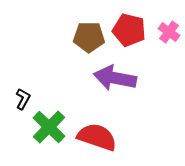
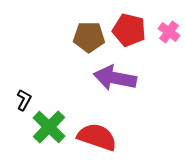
black L-shape: moved 1 px right, 1 px down
